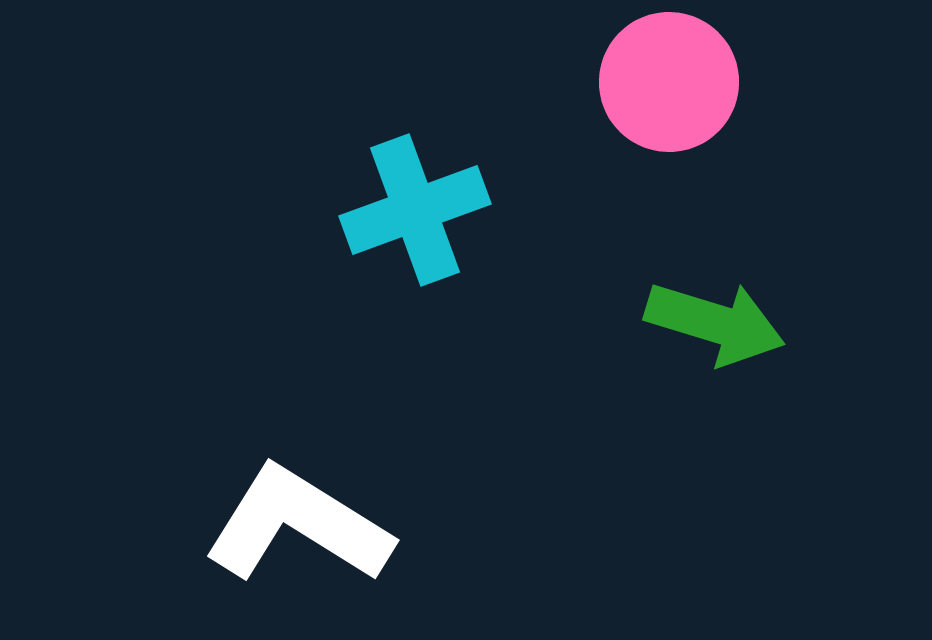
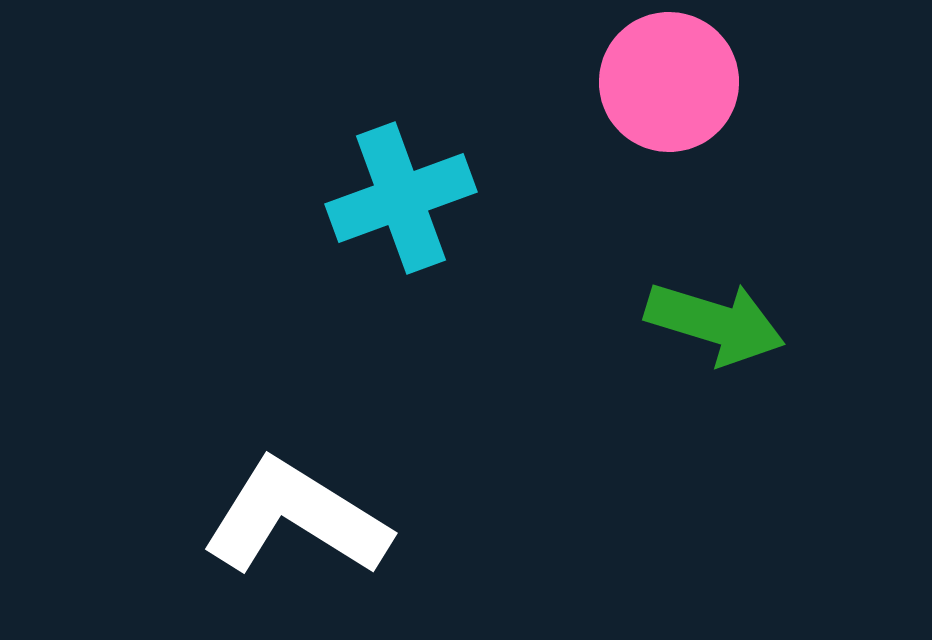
cyan cross: moved 14 px left, 12 px up
white L-shape: moved 2 px left, 7 px up
